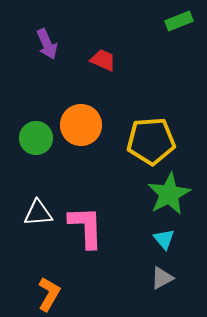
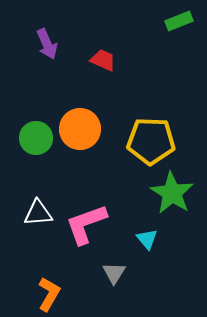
orange circle: moved 1 px left, 4 px down
yellow pentagon: rotated 6 degrees clockwise
green star: moved 3 px right, 1 px up; rotated 12 degrees counterclockwise
pink L-shape: moved 3 px up; rotated 108 degrees counterclockwise
cyan triangle: moved 17 px left
gray triangle: moved 48 px left, 5 px up; rotated 30 degrees counterclockwise
